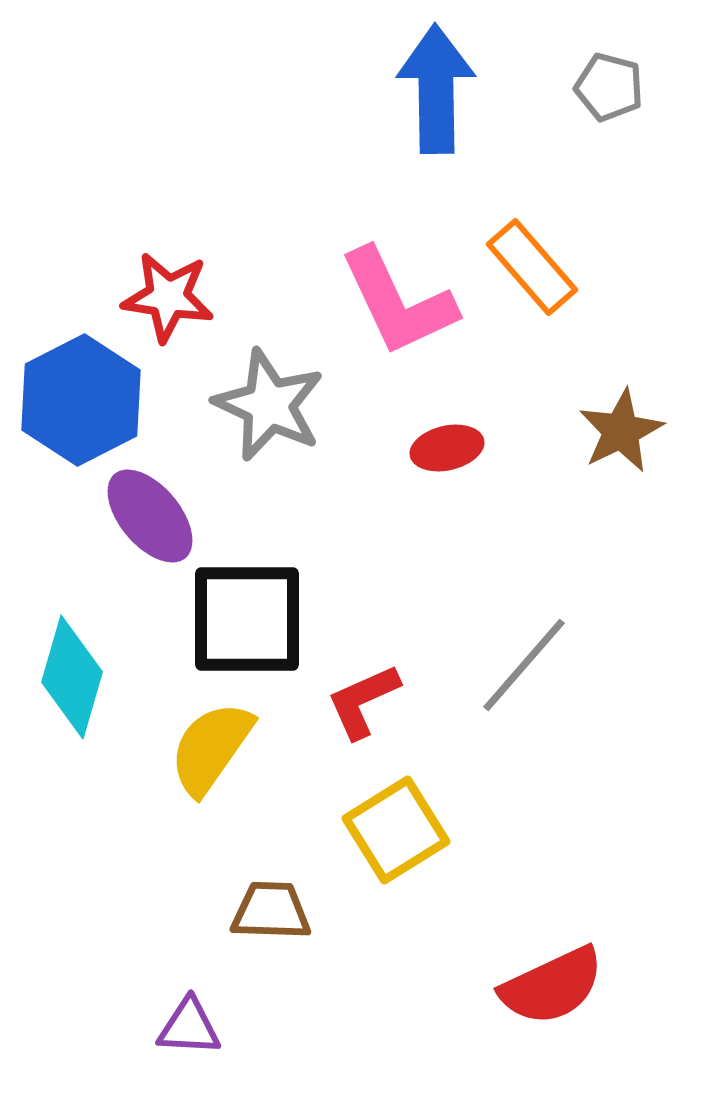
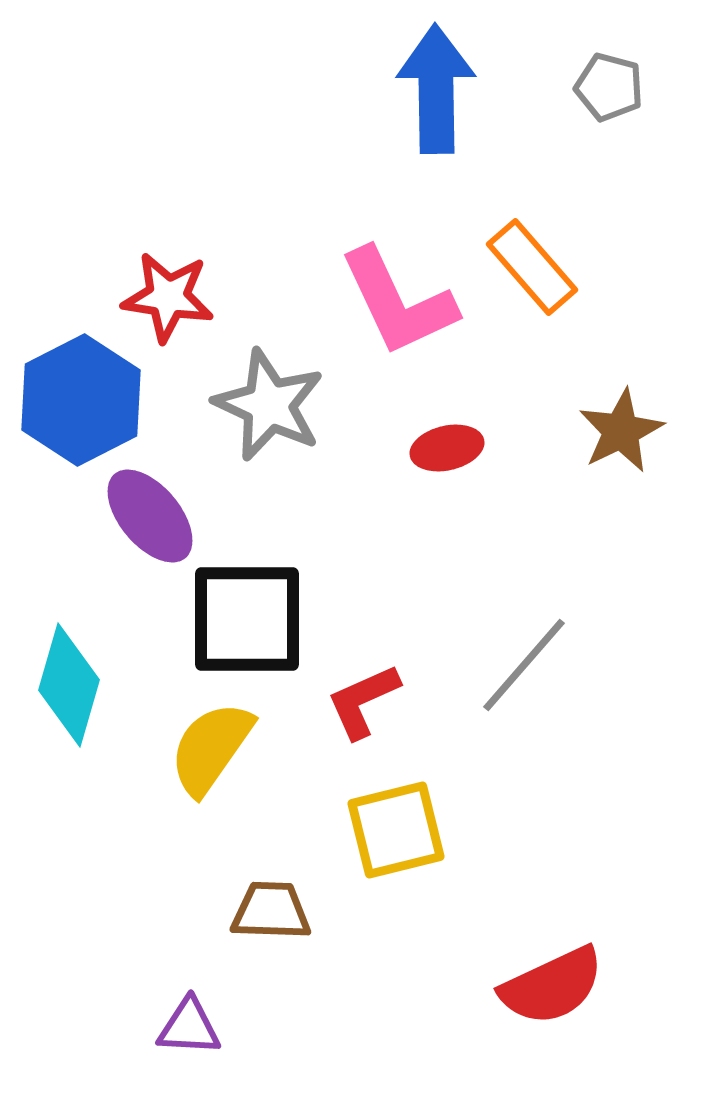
cyan diamond: moved 3 px left, 8 px down
yellow square: rotated 18 degrees clockwise
